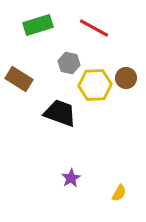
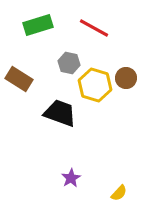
yellow hexagon: rotated 20 degrees clockwise
yellow semicircle: rotated 12 degrees clockwise
